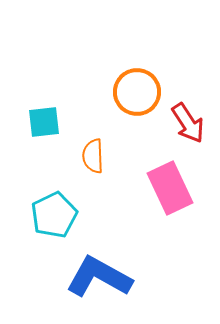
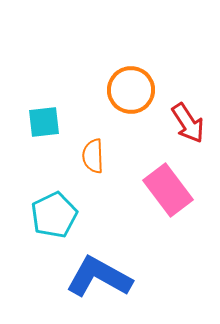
orange circle: moved 6 px left, 2 px up
pink rectangle: moved 2 px left, 2 px down; rotated 12 degrees counterclockwise
